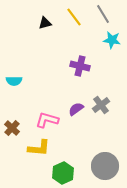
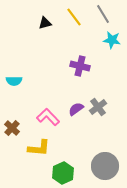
gray cross: moved 3 px left, 2 px down
pink L-shape: moved 1 px right, 3 px up; rotated 30 degrees clockwise
